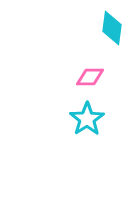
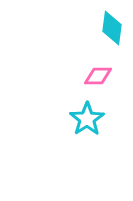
pink diamond: moved 8 px right, 1 px up
